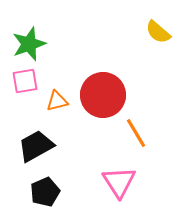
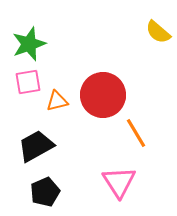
pink square: moved 3 px right, 1 px down
